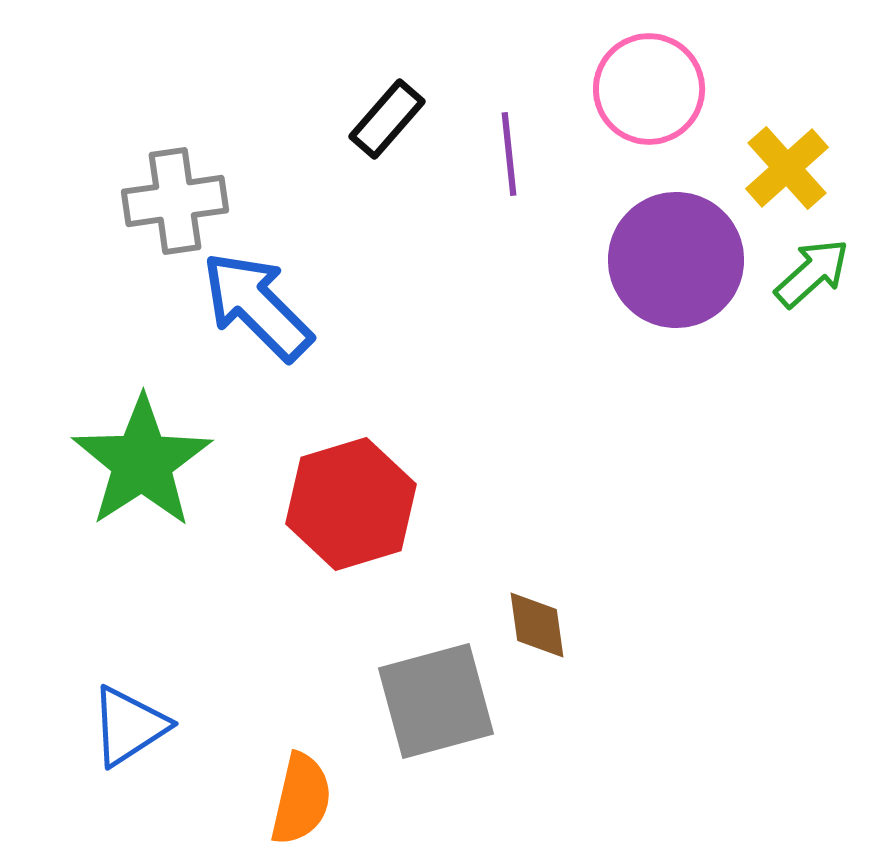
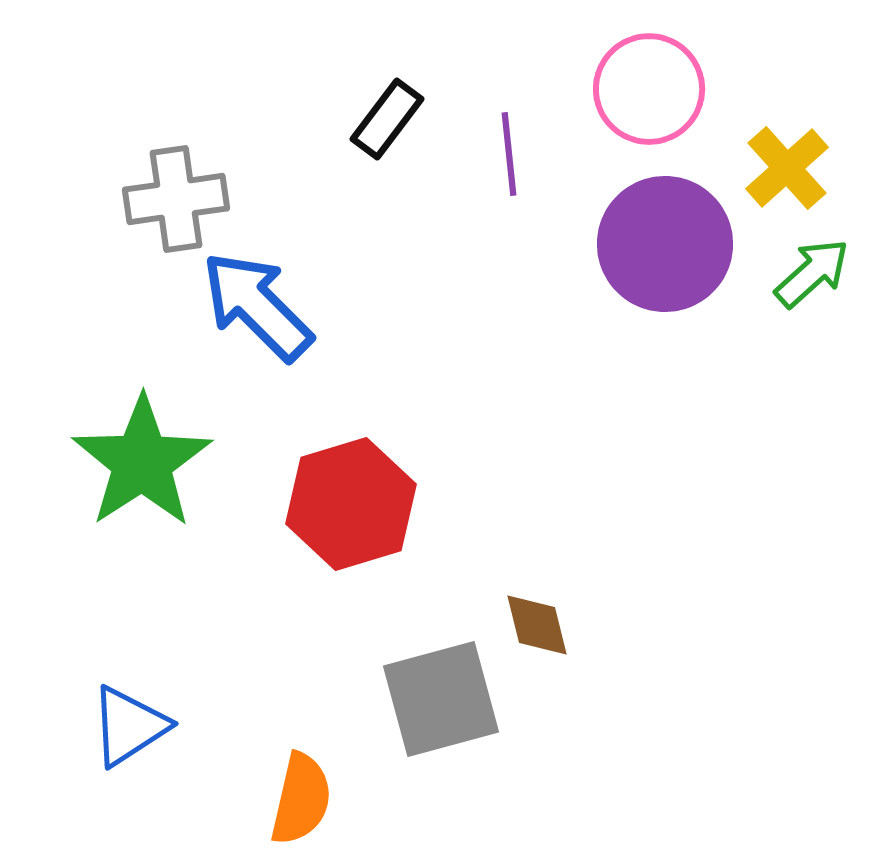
black rectangle: rotated 4 degrees counterclockwise
gray cross: moved 1 px right, 2 px up
purple circle: moved 11 px left, 16 px up
brown diamond: rotated 6 degrees counterclockwise
gray square: moved 5 px right, 2 px up
